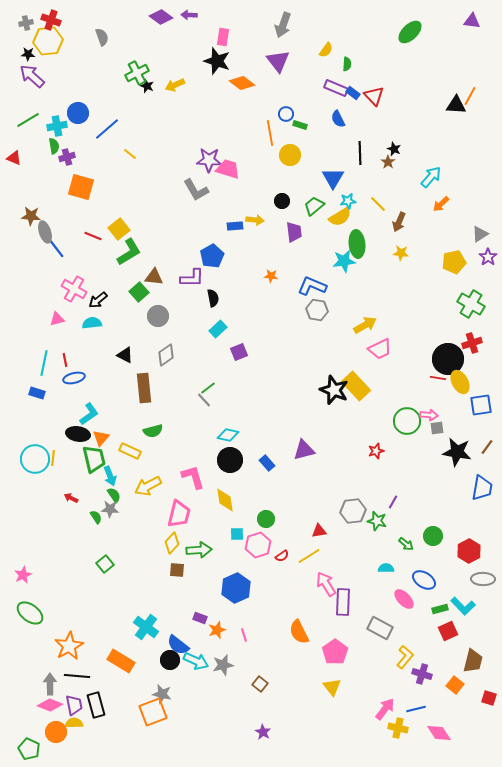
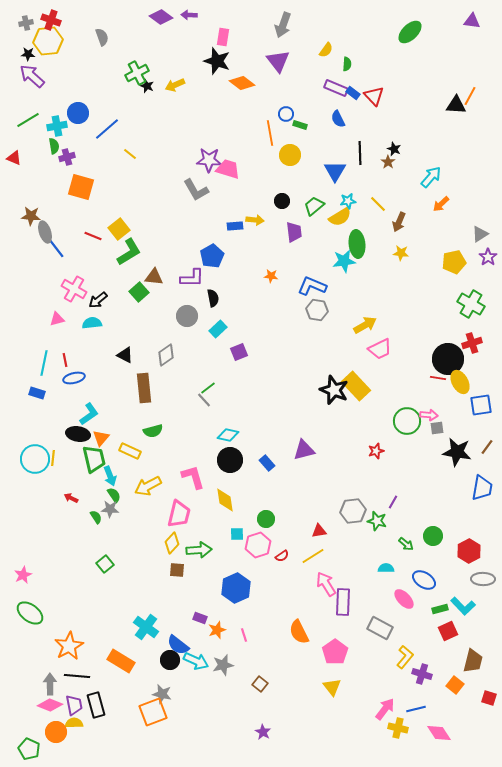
blue triangle at (333, 178): moved 2 px right, 7 px up
gray circle at (158, 316): moved 29 px right
yellow line at (309, 556): moved 4 px right
